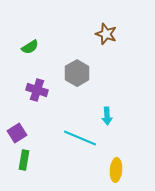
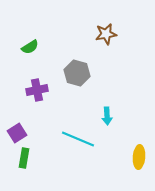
brown star: rotated 30 degrees counterclockwise
gray hexagon: rotated 15 degrees counterclockwise
purple cross: rotated 30 degrees counterclockwise
cyan line: moved 2 px left, 1 px down
green rectangle: moved 2 px up
yellow ellipse: moved 23 px right, 13 px up
